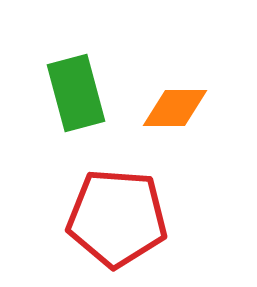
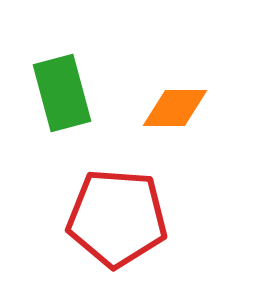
green rectangle: moved 14 px left
